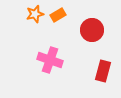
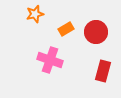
orange rectangle: moved 8 px right, 14 px down
red circle: moved 4 px right, 2 px down
